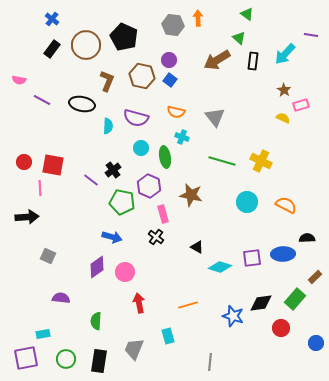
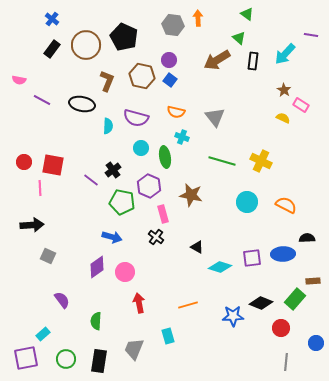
pink rectangle at (301, 105): rotated 49 degrees clockwise
black arrow at (27, 217): moved 5 px right, 8 px down
brown rectangle at (315, 277): moved 2 px left, 4 px down; rotated 40 degrees clockwise
purple semicircle at (61, 298): moved 1 px right, 2 px down; rotated 48 degrees clockwise
black diamond at (261, 303): rotated 30 degrees clockwise
blue star at (233, 316): rotated 20 degrees counterclockwise
cyan rectangle at (43, 334): rotated 32 degrees counterclockwise
gray line at (210, 362): moved 76 px right
